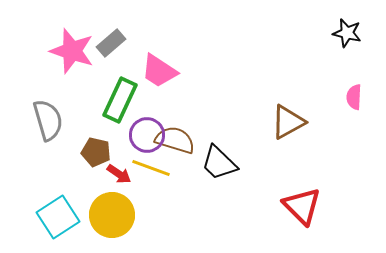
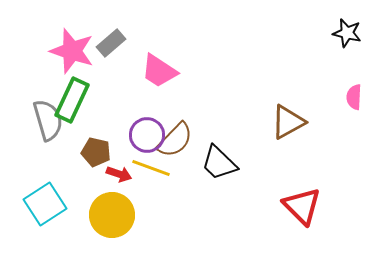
green rectangle: moved 48 px left
brown semicircle: rotated 117 degrees clockwise
red arrow: rotated 15 degrees counterclockwise
cyan square: moved 13 px left, 13 px up
